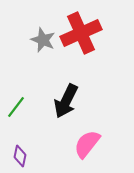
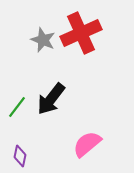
black arrow: moved 15 px left, 2 px up; rotated 12 degrees clockwise
green line: moved 1 px right
pink semicircle: rotated 12 degrees clockwise
